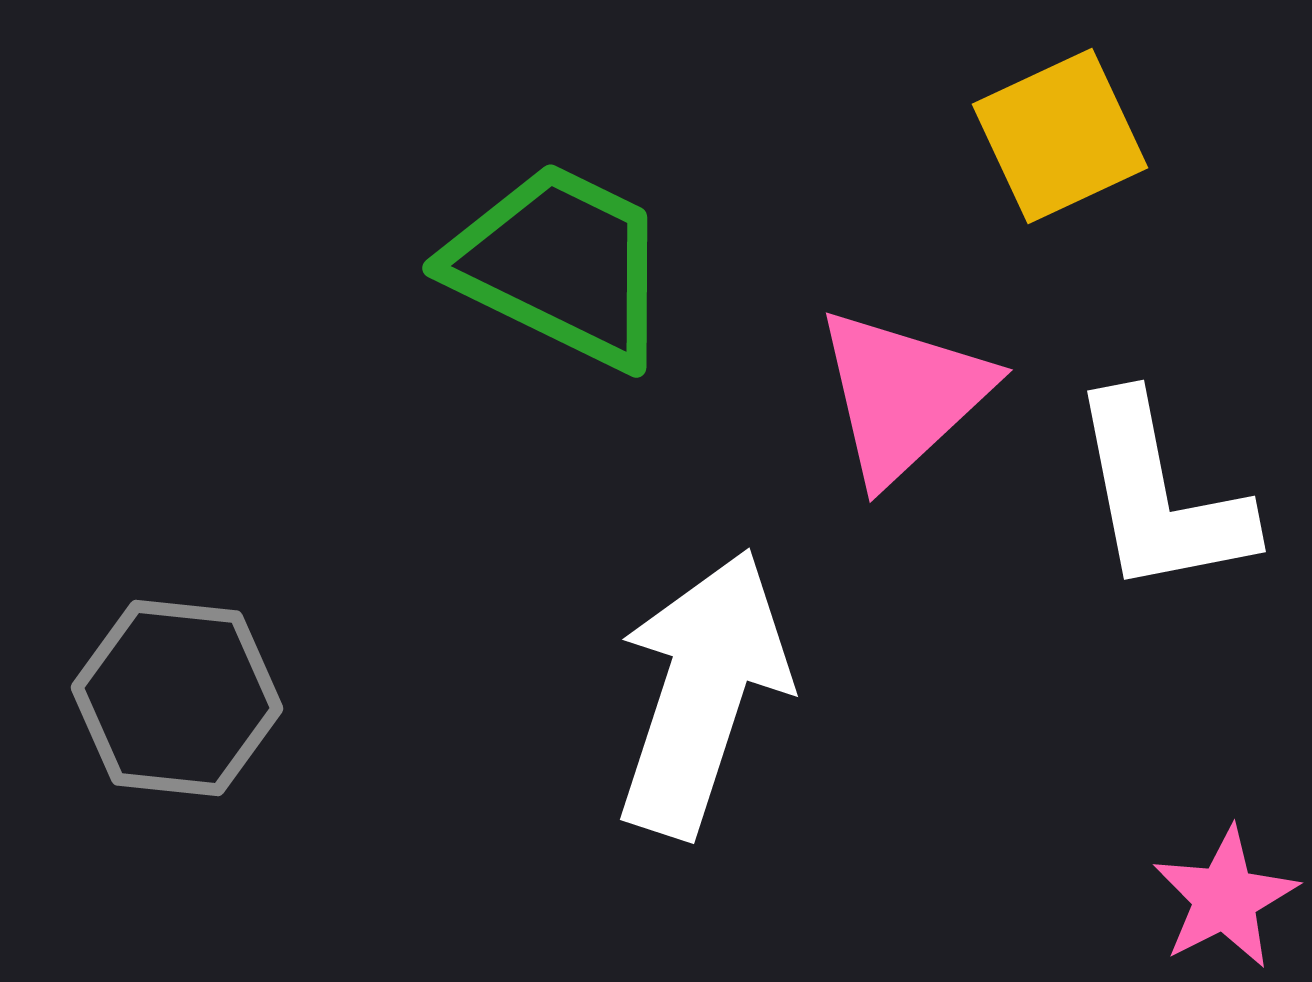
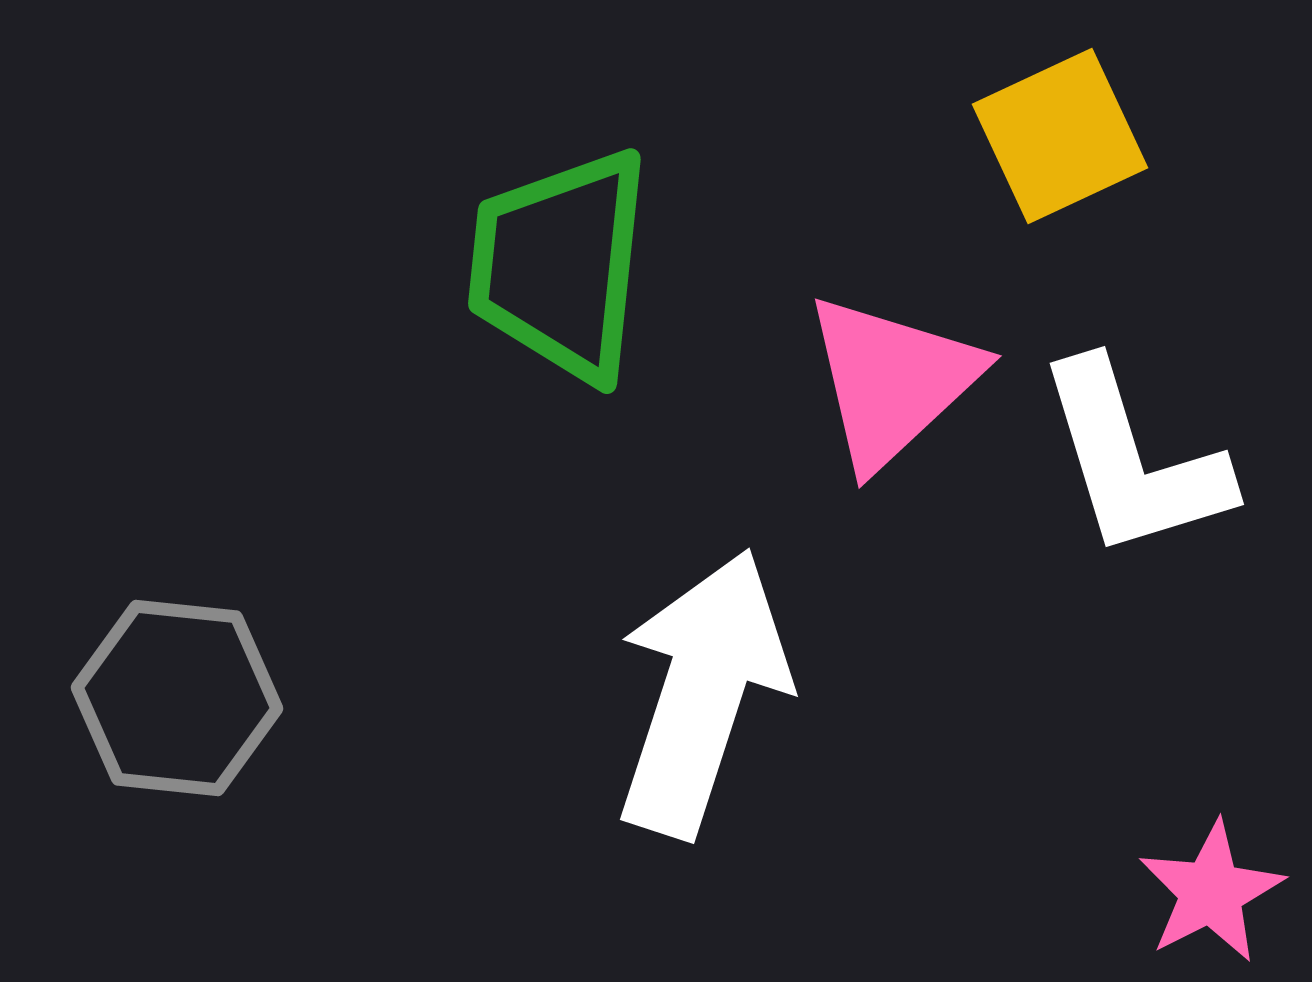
green trapezoid: rotated 110 degrees counterclockwise
pink triangle: moved 11 px left, 14 px up
white L-shape: moved 27 px left, 36 px up; rotated 6 degrees counterclockwise
pink star: moved 14 px left, 6 px up
